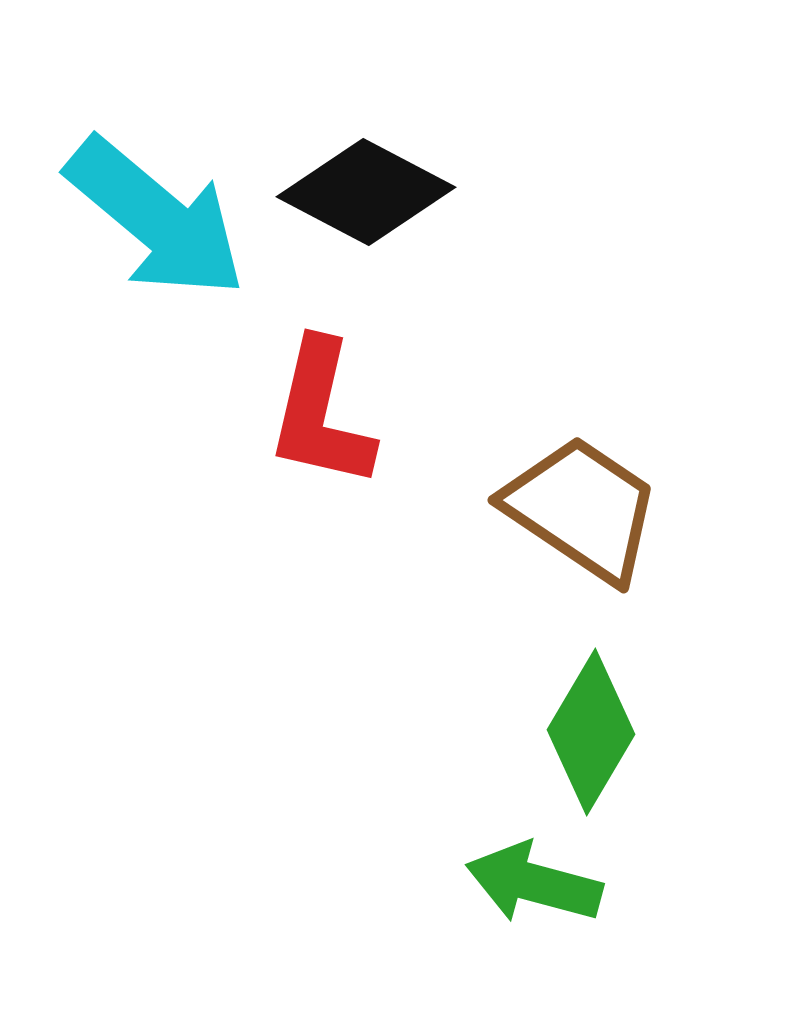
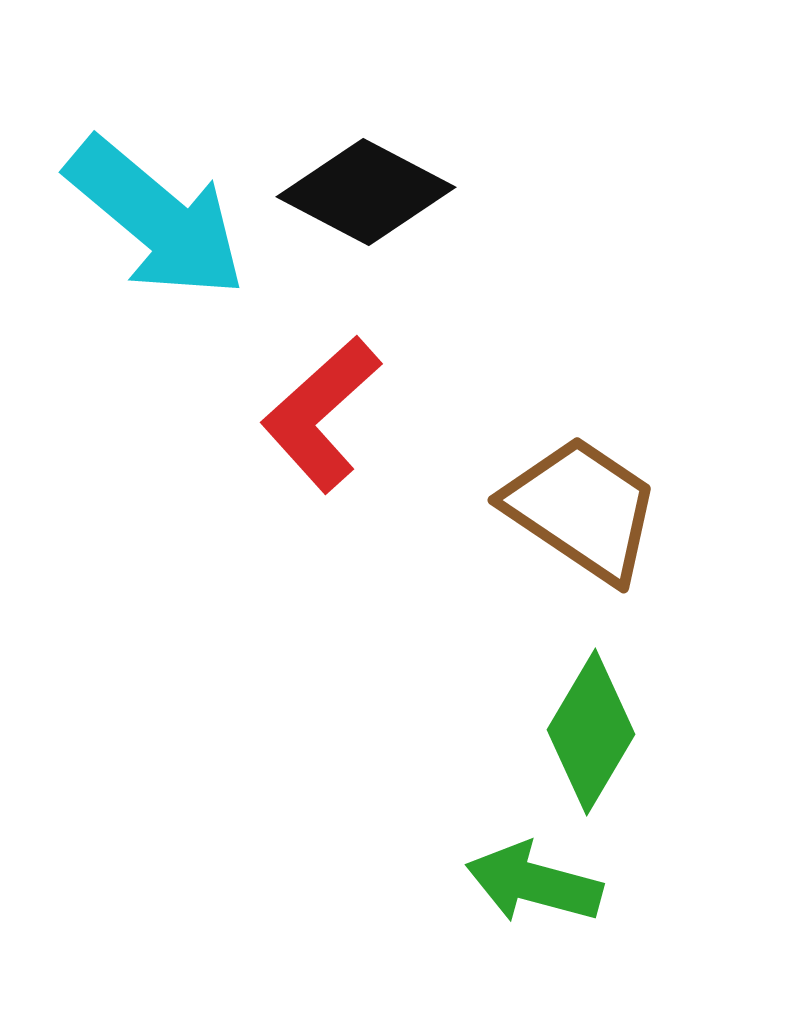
red L-shape: rotated 35 degrees clockwise
